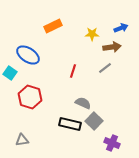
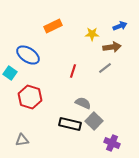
blue arrow: moved 1 px left, 2 px up
